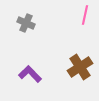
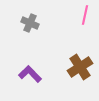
gray cross: moved 4 px right
